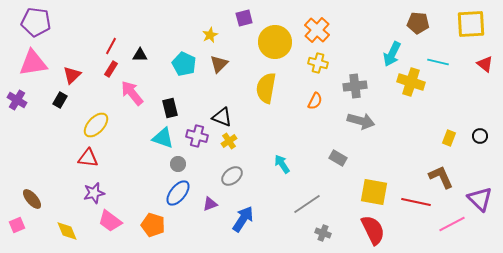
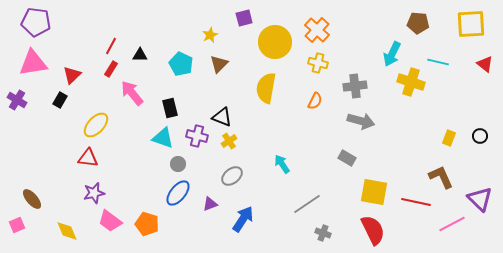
cyan pentagon at (184, 64): moved 3 px left
gray rectangle at (338, 158): moved 9 px right
orange pentagon at (153, 225): moved 6 px left, 1 px up
